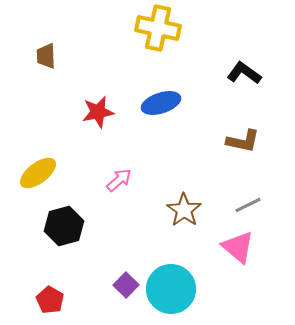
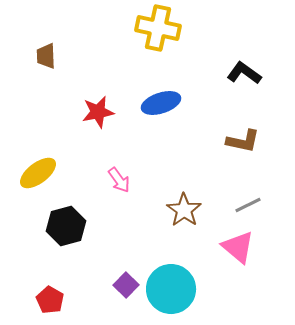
pink arrow: rotated 96 degrees clockwise
black hexagon: moved 2 px right
